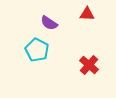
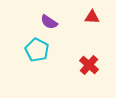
red triangle: moved 5 px right, 3 px down
purple semicircle: moved 1 px up
